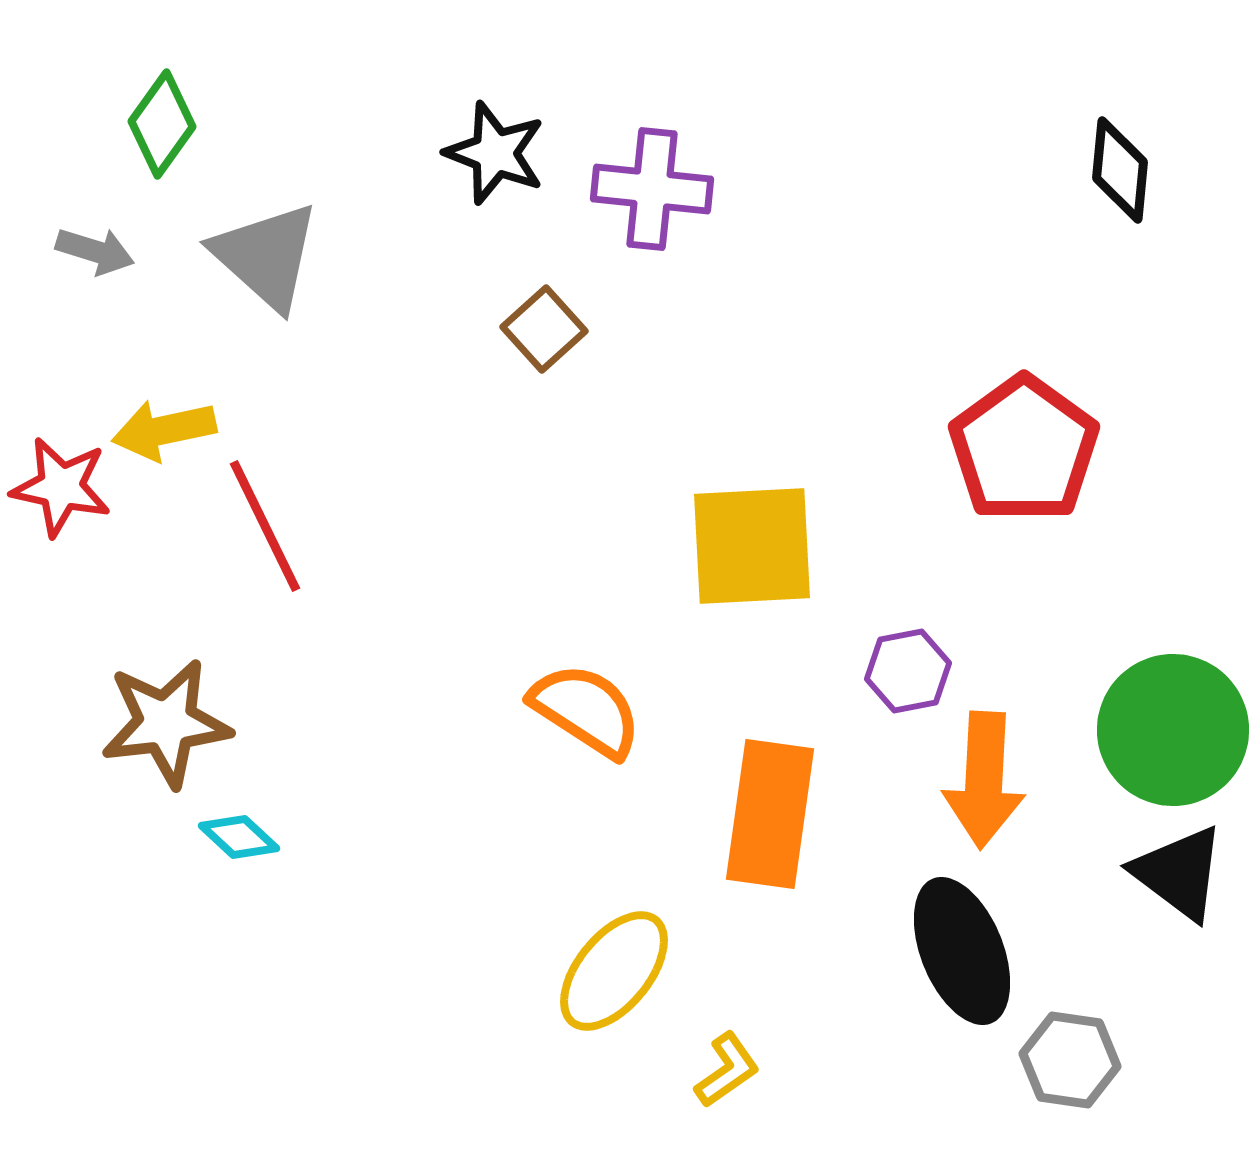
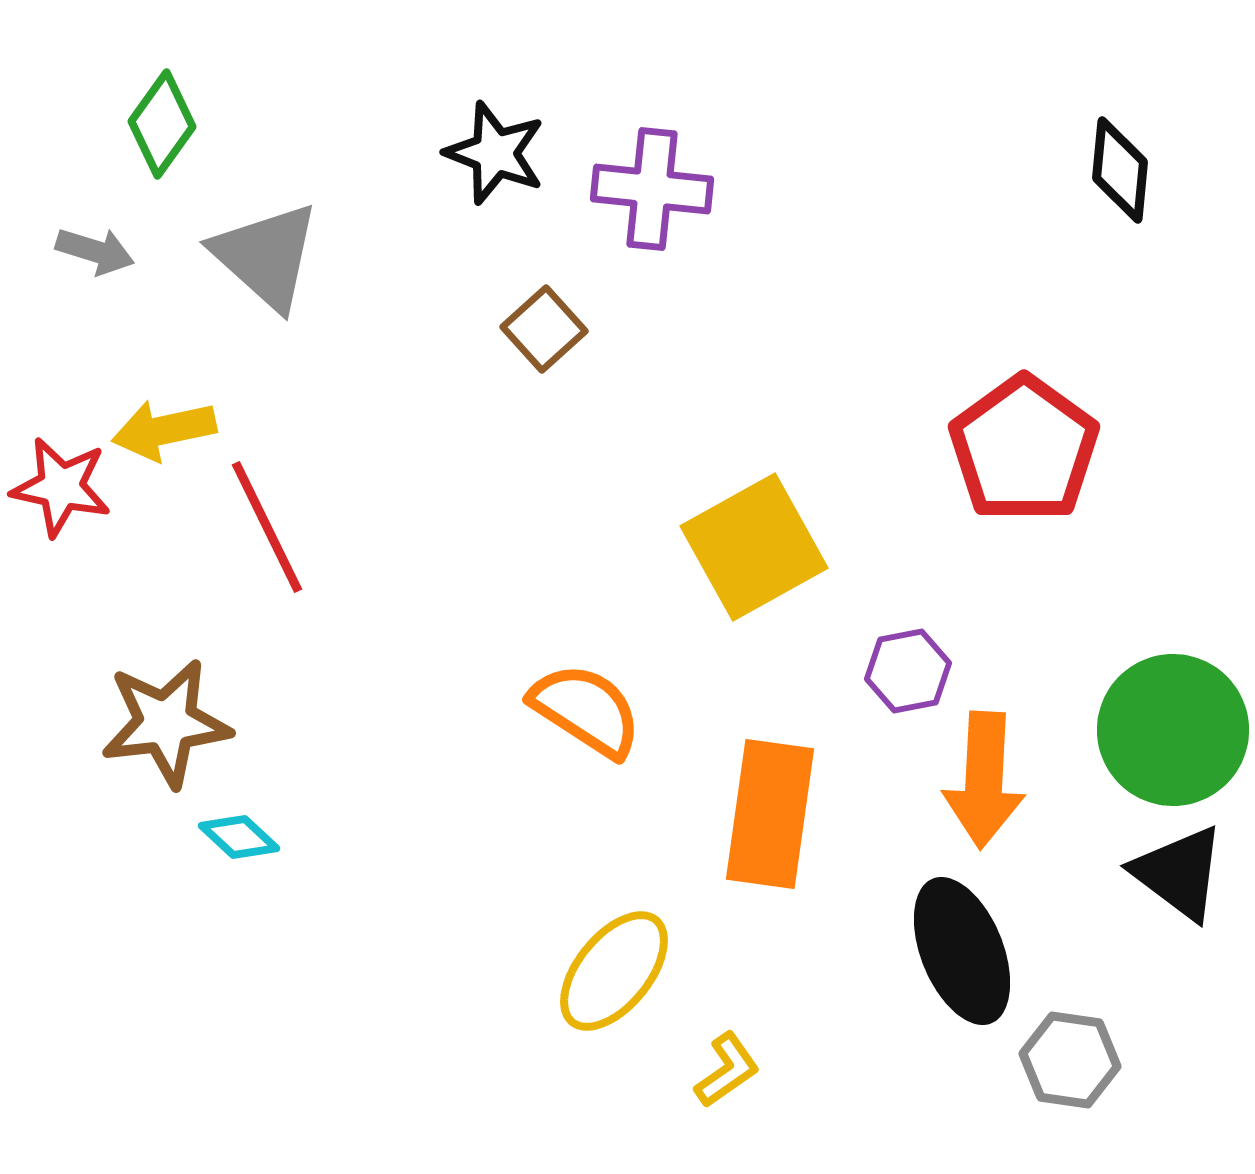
red line: moved 2 px right, 1 px down
yellow square: moved 2 px right, 1 px down; rotated 26 degrees counterclockwise
